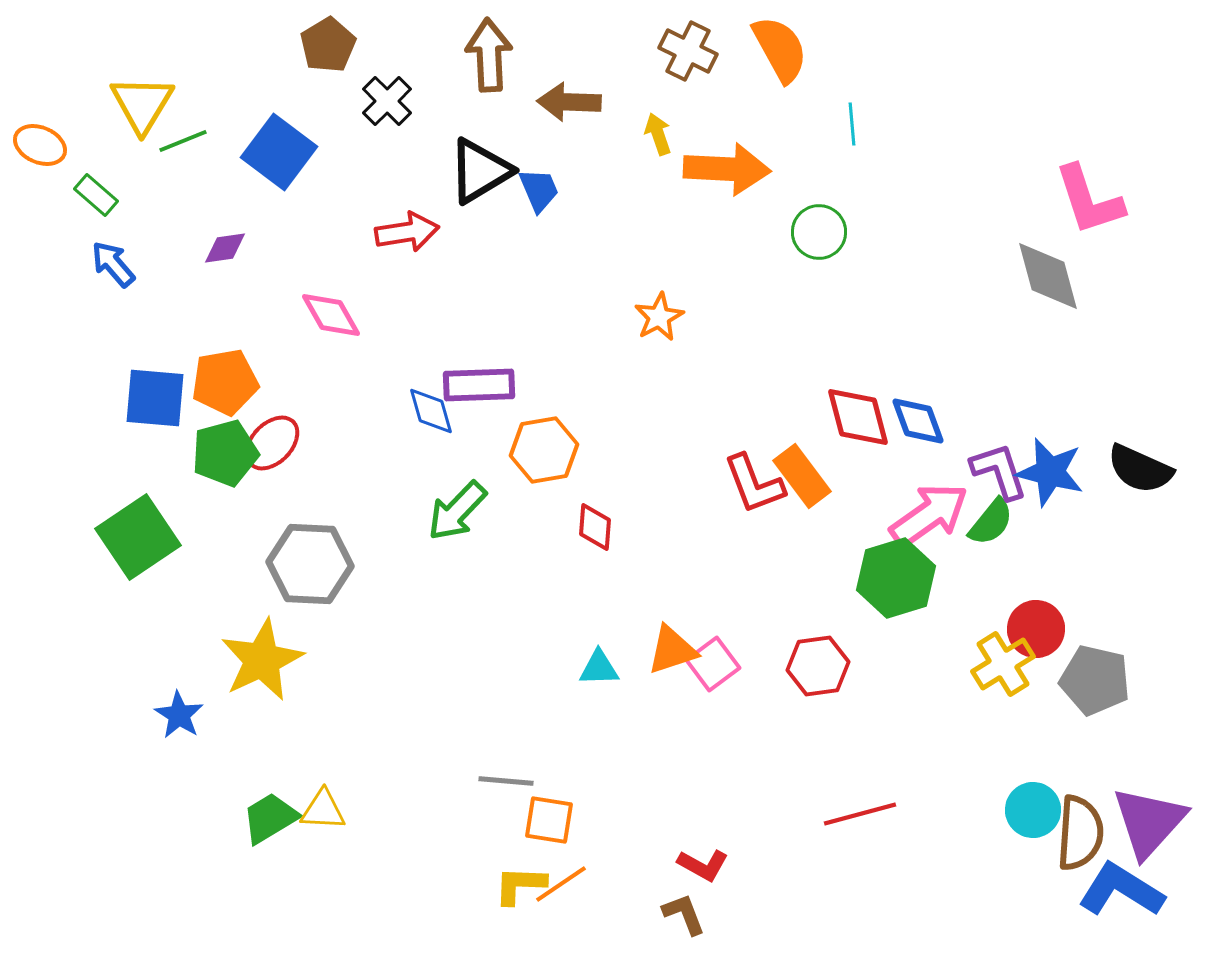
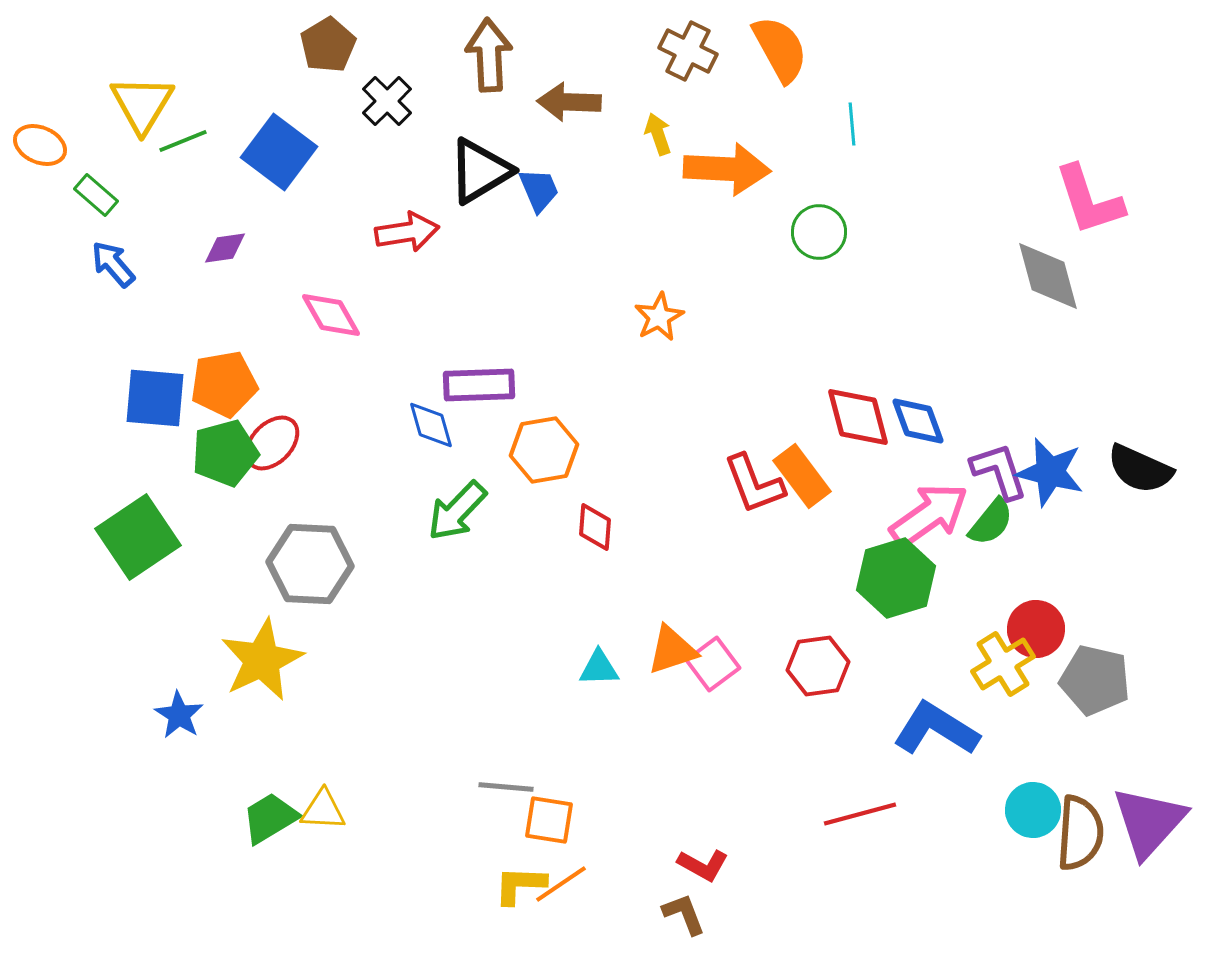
orange pentagon at (225, 382): moved 1 px left, 2 px down
blue diamond at (431, 411): moved 14 px down
gray line at (506, 781): moved 6 px down
blue L-shape at (1121, 890): moved 185 px left, 161 px up
